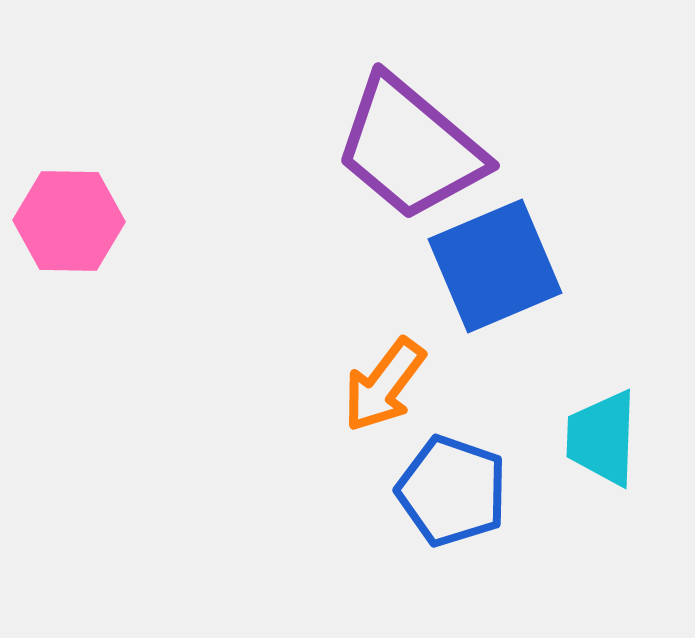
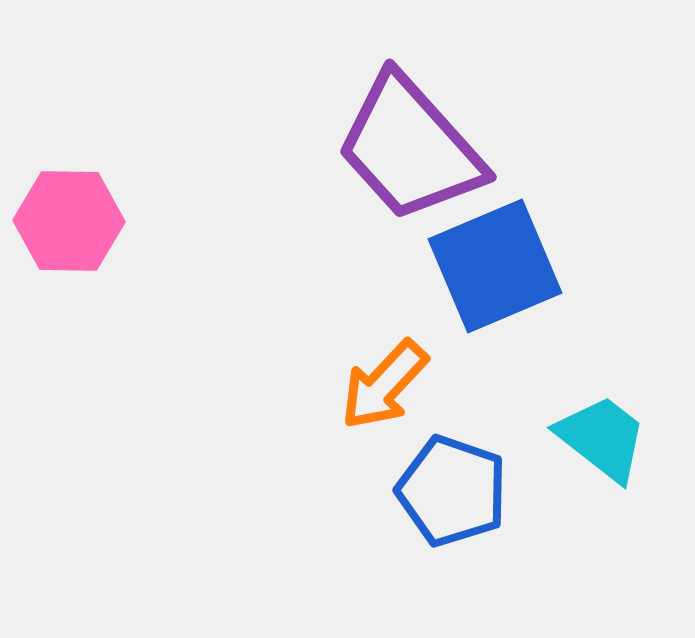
purple trapezoid: rotated 8 degrees clockwise
orange arrow: rotated 6 degrees clockwise
cyan trapezoid: rotated 126 degrees clockwise
